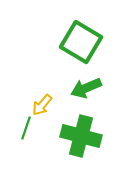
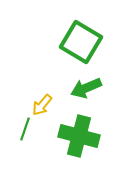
green line: moved 1 px left, 1 px down
green cross: moved 2 px left
